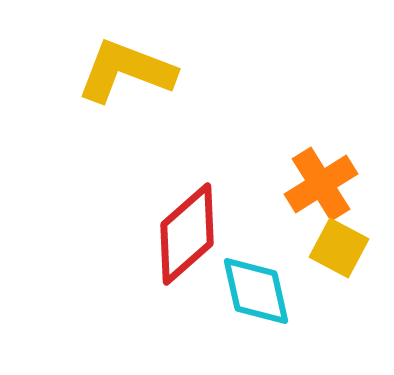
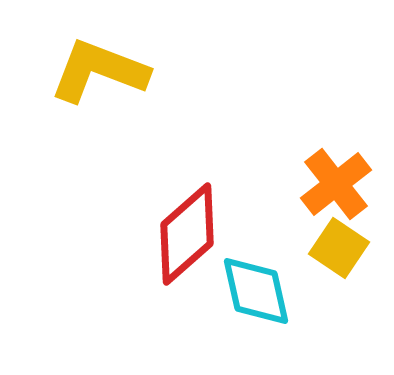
yellow L-shape: moved 27 px left
orange cross: moved 15 px right; rotated 6 degrees counterclockwise
yellow square: rotated 6 degrees clockwise
